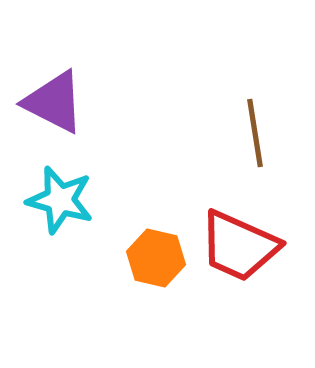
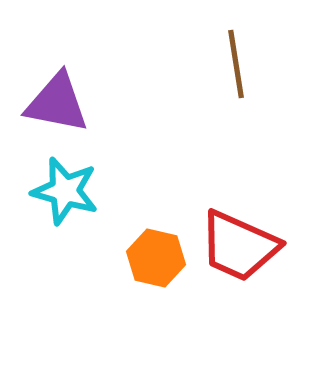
purple triangle: moved 3 px right, 1 px down; rotated 16 degrees counterclockwise
brown line: moved 19 px left, 69 px up
cyan star: moved 5 px right, 9 px up
